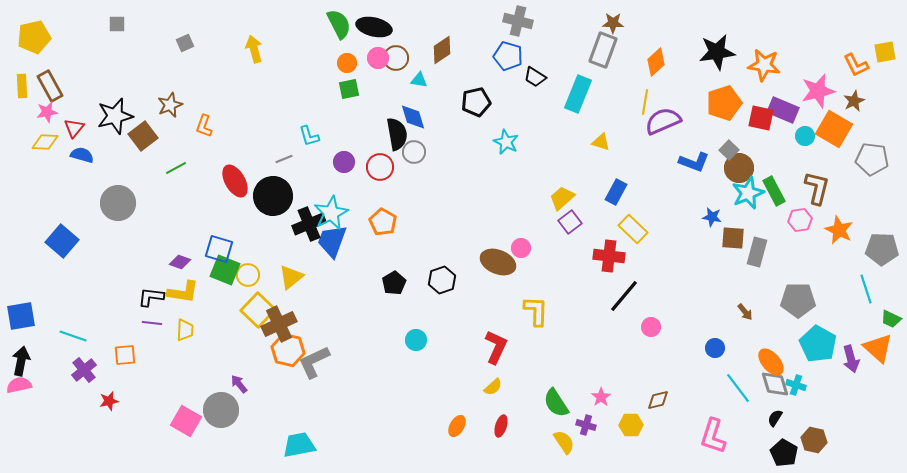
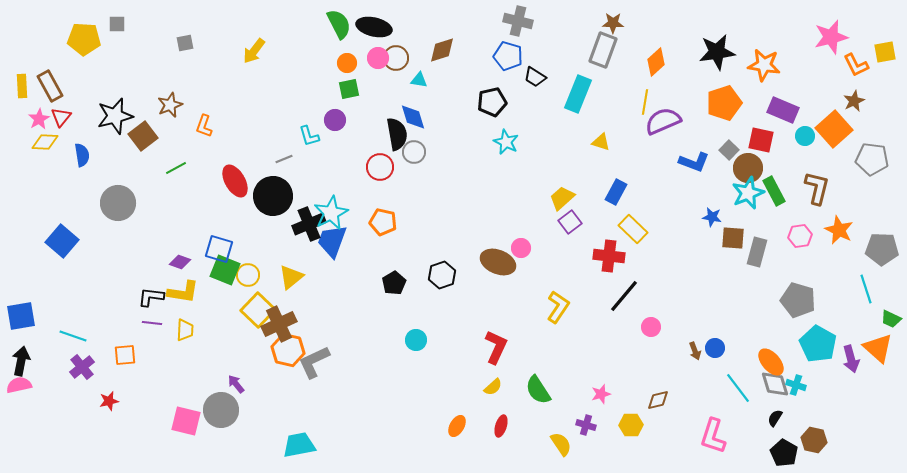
yellow pentagon at (34, 37): moved 50 px right, 2 px down; rotated 16 degrees clockwise
gray square at (185, 43): rotated 12 degrees clockwise
yellow arrow at (254, 49): moved 2 px down; rotated 128 degrees counterclockwise
brown diamond at (442, 50): rotated 16 degrees clockwise
pink star at (818, 91): moved 13 px right, 54 px up
black pentagon at (476, 102): moved 16 px right
pink star at (47, 112): moved 8 px left, 7 px down; rotated 20 degrees counterclockwise
red square at (761, 118): moved 22 px down
red triangle at (74, 128): moved 13 px left, 11 px up
orange square at (834, 129): rotated 18 degrees clockwise
blue semicircle at (82, 155): rotated 65 degrees clockwise
purple circle at (344, 162): moved 9 px left, 42 px up
brown circle at (739, 168): moved 9 px right
pink hexagon at (800, 220): moved 16 px down
orange pentagon at (383, 222): rotated 16 degrees counterclockwise
black hexagon at (442, 280): moved 5 px up
gray pentagon at (798, 300): rotated 16 degrees clockwise
yellow L-shape at (536, 311): moved 22 px right, 4 px up; rotated 32 degrees clockwise
brown arrow at (745, 312): moved 50 px left, 39 px down; rotated 18 degrees clockwise
purple cross at (84, 370): moved 2 px left, 3 px up
purple arrow at (239, 384): moved 3 px left
pink star at (601, 397): moved 3 px up; rotated 18 degrees clockwise
green semicircle at (556, 403): moved 18 px left, 13 px up
pink square at (186, 421): rotated 16 degrees counterclockwise
yellow semicircle at (564, 442): moved 3 px left, 2 px down
